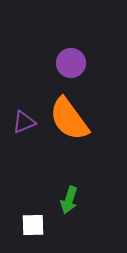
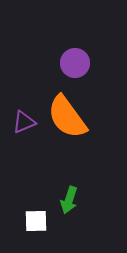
purple circle: moved 4 px right
orange semicircle: moved 2 px left, 2 px up
white square: moved 3 px right, 4 px up
